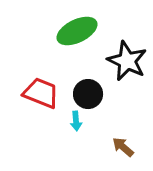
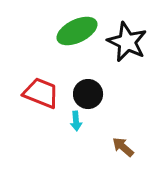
black star: moved 19 px up
